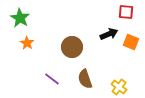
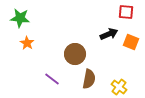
green star: rotated 24 degrees counterclockwise
brown circle: moved 3 px right, 7 px down
brown semicircle: moved 4 px right; rotated 150 degrees counterclockwise
